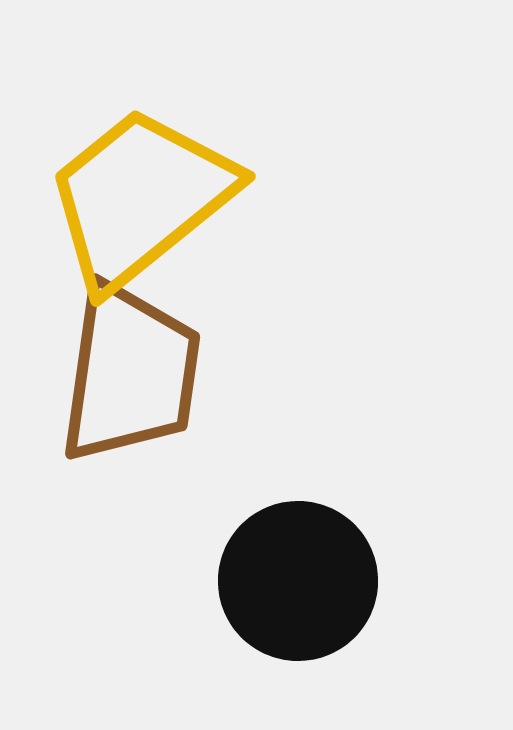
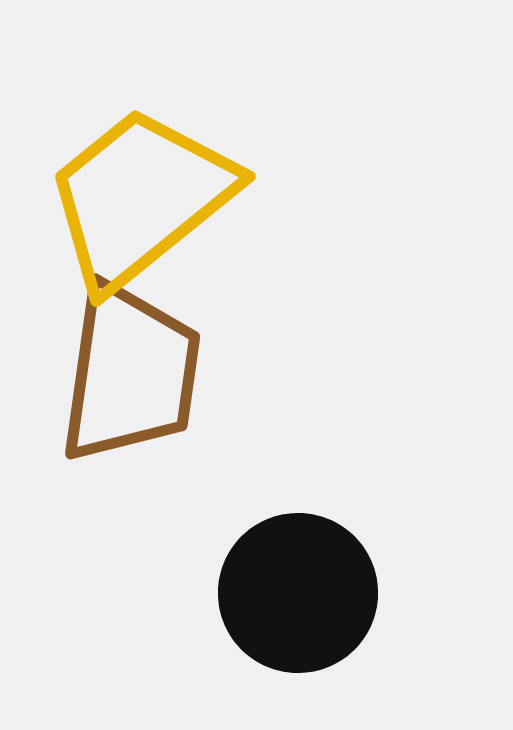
black circle: moved 12 px down
